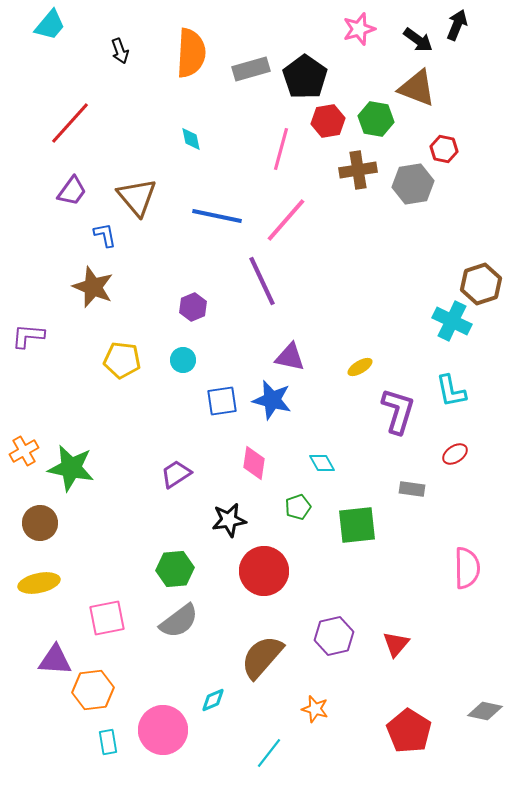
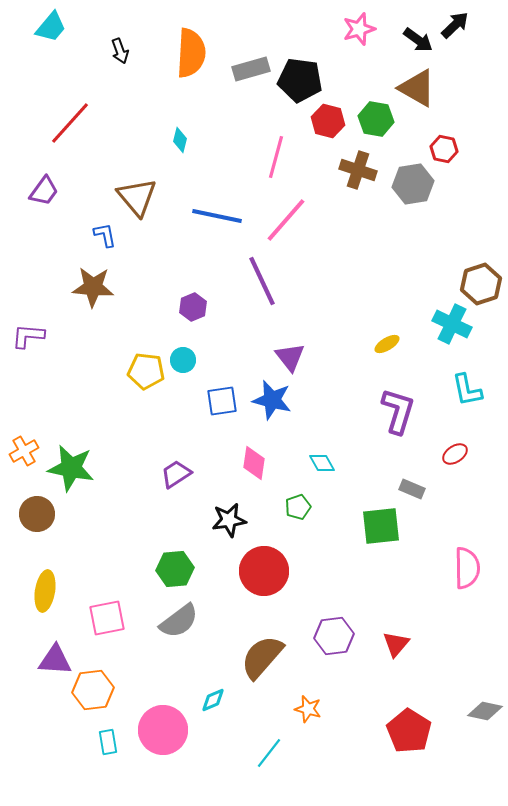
cyan trapezoid at (50, 25): moved 1 px right, 2 px down
black arrow at (457, 25): moved 2 px left; rotated 24 degrees clockwise
black pentagon at (305, 77): moved 5 px left, 3 px down; rotated 27 degrees counterclockwise
brown triangle at (417, 88): rotated 9 degrees clockwise
red hexagon at (328, 121): rotated 24 degrees clockwise
cyan diamond at (191, 139): moved 11 px left, 1 px down; rotated 25 degrees clockwise
pink line at (281, 149): moved 5 px left, 8 px down
brown cross at (358, 170): rotated 27 degrees clockwise
purple trapezoid at (72, 191): moved 28 px left
brown star at (93, 287): rotated 18 degrees counterclockwise
cyan cross at (452, 321): moved 3 px down
purple triangle at (290, 357): rotated 40 degrees clockwise
yellow pentagon at (122, 360): moved 24 px right, 11 px down
yellow ellipse at (360, 367): moved 27 px right, 23 px up
cyan L-shape at (451, 391): moved 16 px right, 1 px up
gray rectangle at (412, 489): rotated 15 degrees clockwise
brown circle at (40, 523): moved 3 px left, 9 px up
green square at (357, 525): moved 24 px right, 1 px down
yellow ellipse at (39, 583): moved 6 px right, 8 px down; rotated 69 degrees counterclockwise
purple hexagon at (334, 636): rotated 6 degrees clockwise
orange star at (315, 709): moved 7 px left
